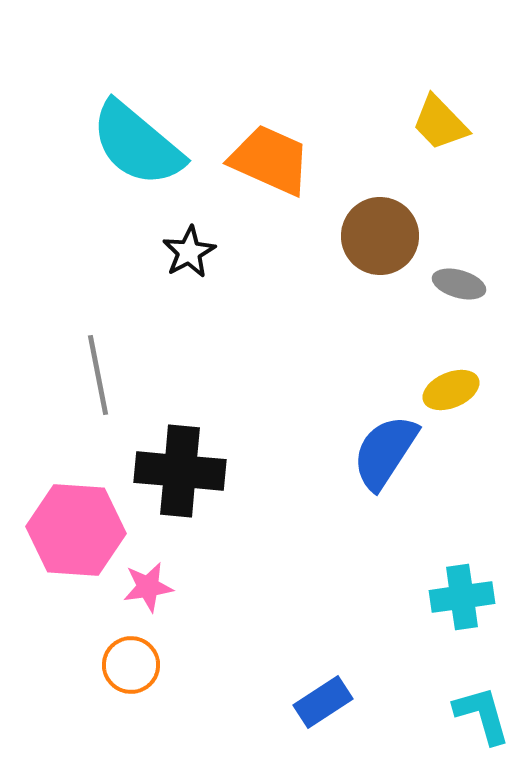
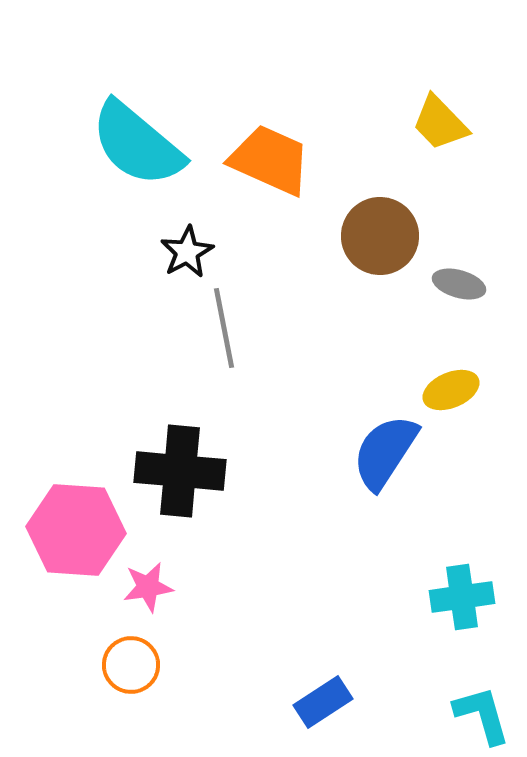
black star: moved 2 px left
gray line: moved 126 px right, 47 px up
